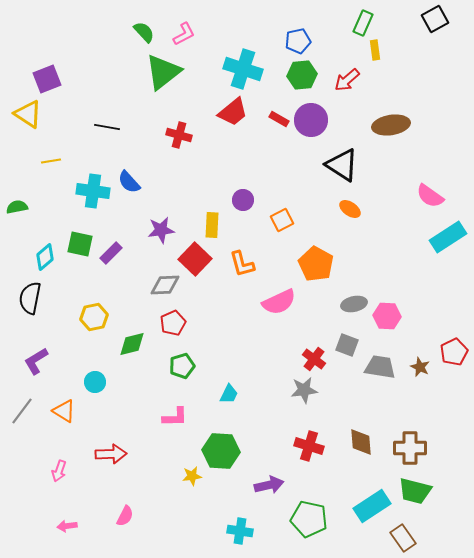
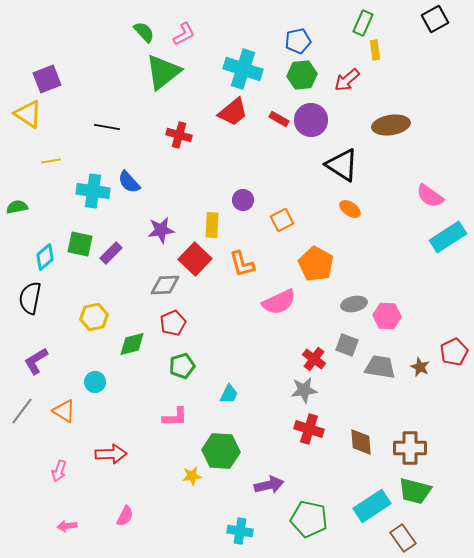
red cross at (309, 446): moved 17 px up
